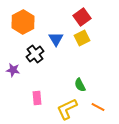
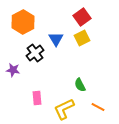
black cross: moved 1 px up
yellow L-shape: moved 3 px left
